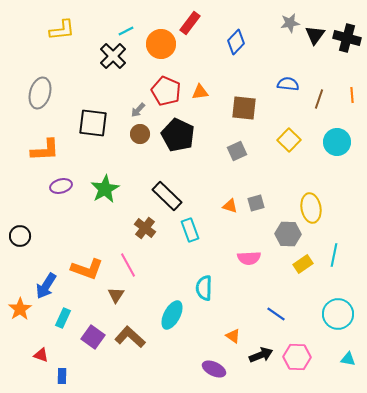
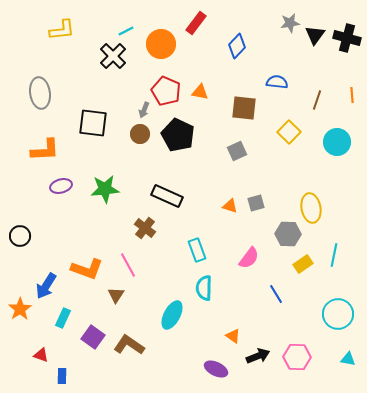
red rectangle at (190, 23): moved 6 px right
blue diamond at (236, 42): moved 1 px right, 4 px down
blue semicircle at (288, 84): moved 11 px left, 2 px up
orange triangle at (200, 92): rotated 18 degrees clockwise
gray ellipse at (40, 93): rotated 24 degrees counterclockwise
brown line at (319, 99): moved 2 px left, 1 px down
gray arrow at (138, 110): moved 6 px right; rotated 21 degrees counterclockwise
yellow square at (289, 140): moved 8 px up
green star at (105, 189): rotated 24 degrees clockwise
black rectangle at (167, 196): rotated 20 degrees counterclockwise
cyan rectangle at (190, 230): moved 7 px right, 20 px down
pink semicircle at (249, 258): rotated 50 degrees counterclockwise
blue line at (276, 314): moved 20 px up; rotated 24 degrees clockwise
brown L-shape at (130, 337): moved 1 px left, 8 px down; rotated 8 degrees counterclockwise
black arrow at (261, 355): moved 3 px left, 1 px down
purple ellipse at (214, 369): moved 2 px right
